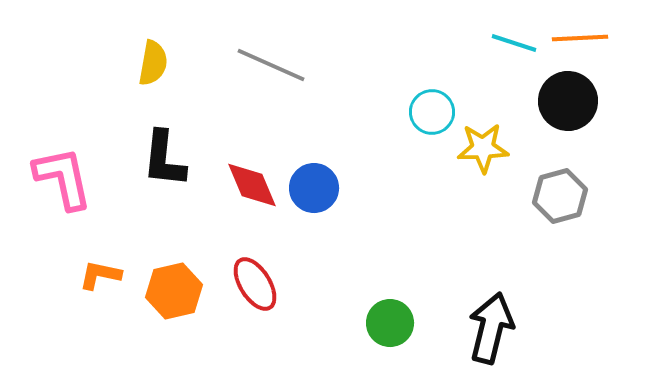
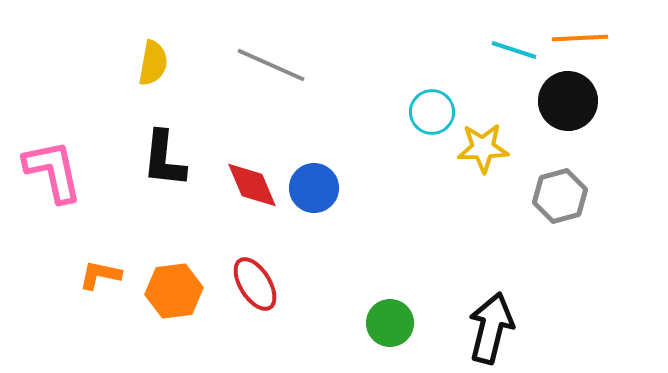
cyan line: moved 7 px down
pink L-shape: moved 10 px left, 7 px up
orange hexagon: rotated 6 degrees clockwise
